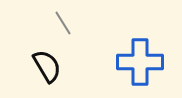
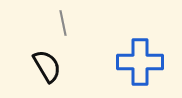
gray line: rotated 20 degrees clockwise
